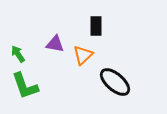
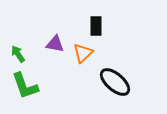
orange triangle: moved 2 px up
